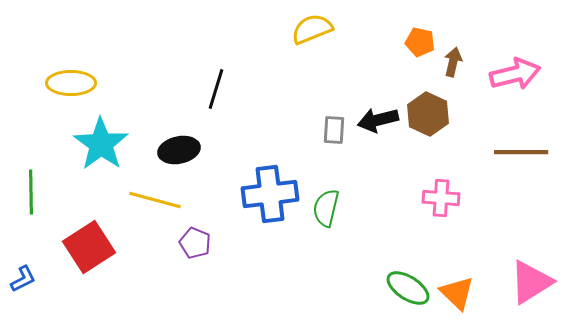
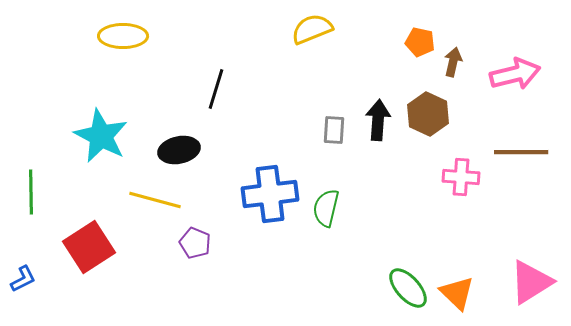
yellow ellipse: moved 52 px right, 47 px up
black arrow: rotated 108 degrees clockwise
cyan star: moved 8 px up; rotated 8 degrees counterclockwise
pink cross: moved 20 px right, 21 px up
green ellipse: rotated 15 degrees clockwise
